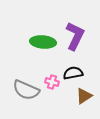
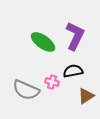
green ellipse: rotated 30 degrees clockwise
black semicircle: moved 2 px up
brown triangle: moved 2 px right
